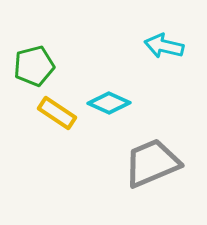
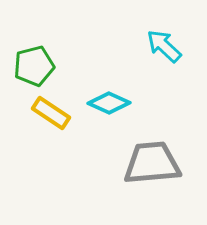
cyan arrow: rotated 30 degrees clockwise
yellow rectangle: moved 6 px left
gray trapezoid: rotated 18 degrees clockwise
